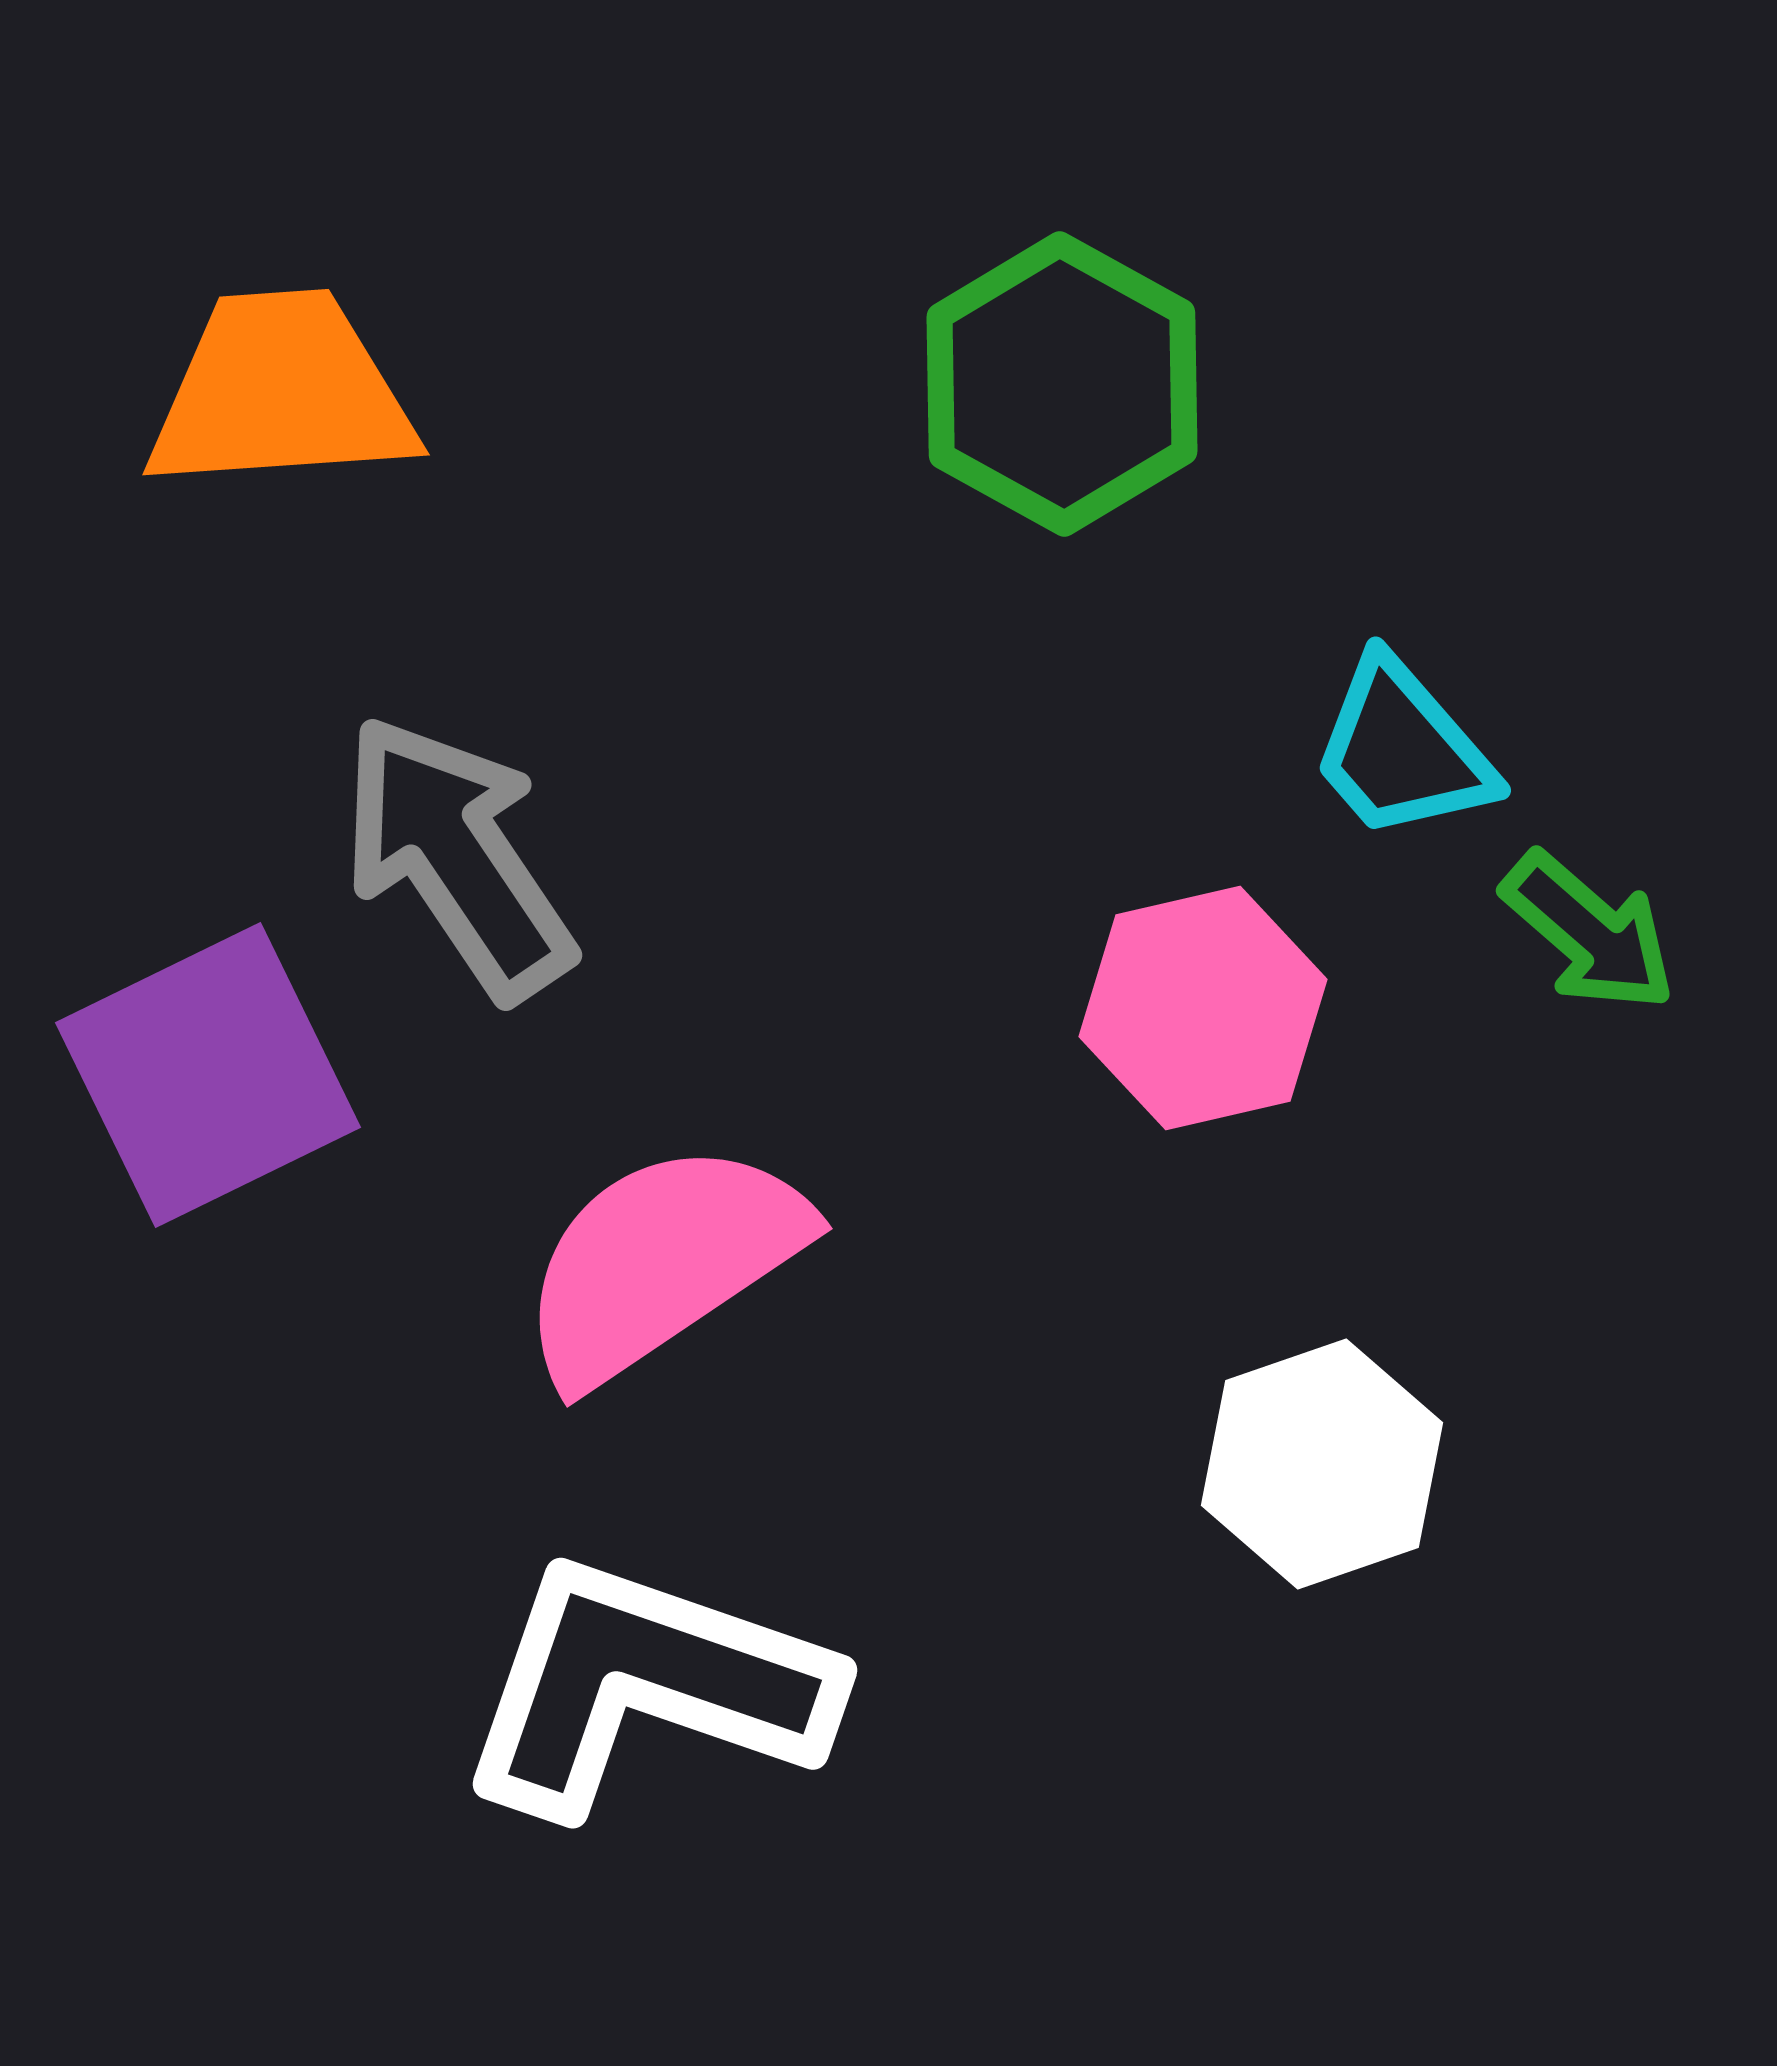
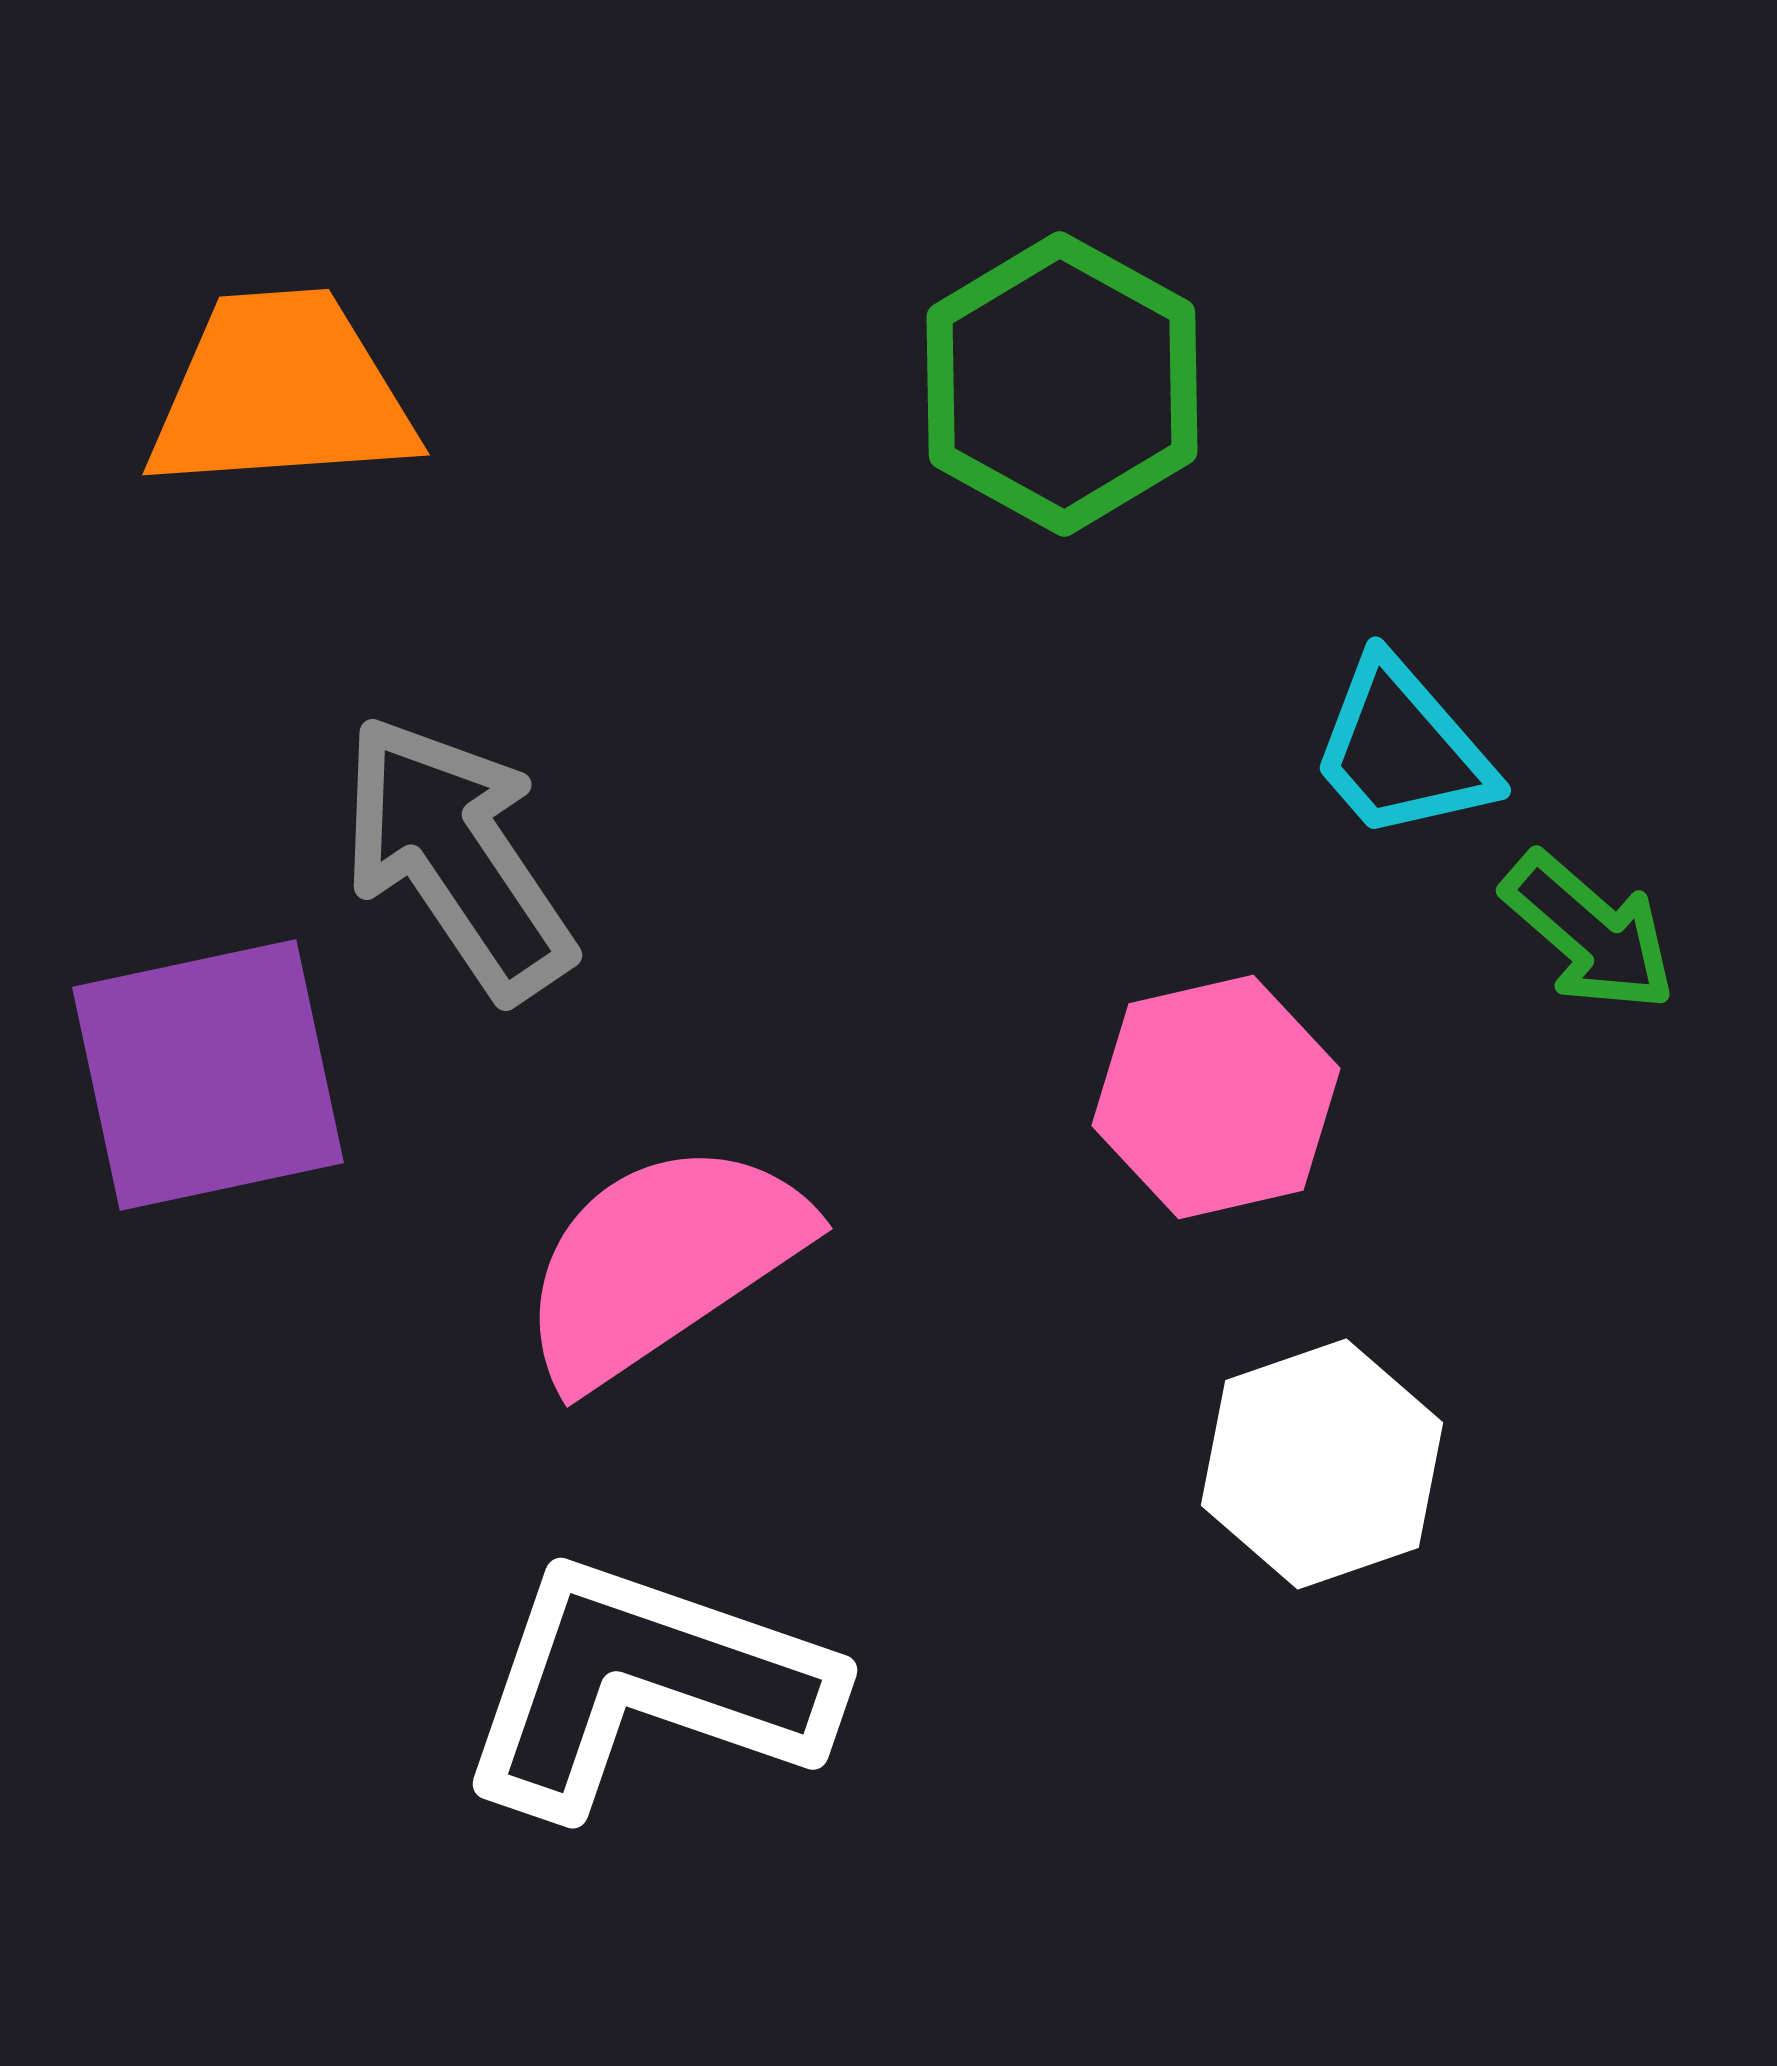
pink hexagon: moved 13 px right, 89 px down
purple square: rotated 14 degrees clockwise
